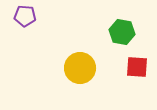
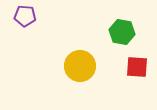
yellow circle: moved 2 px up
